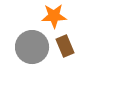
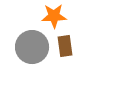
brown rectangle: rotated 15 degrees clockwise
